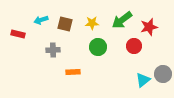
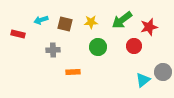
yellow star: moved 1 px left, 1 px up
gray circle: moved 2 px up
